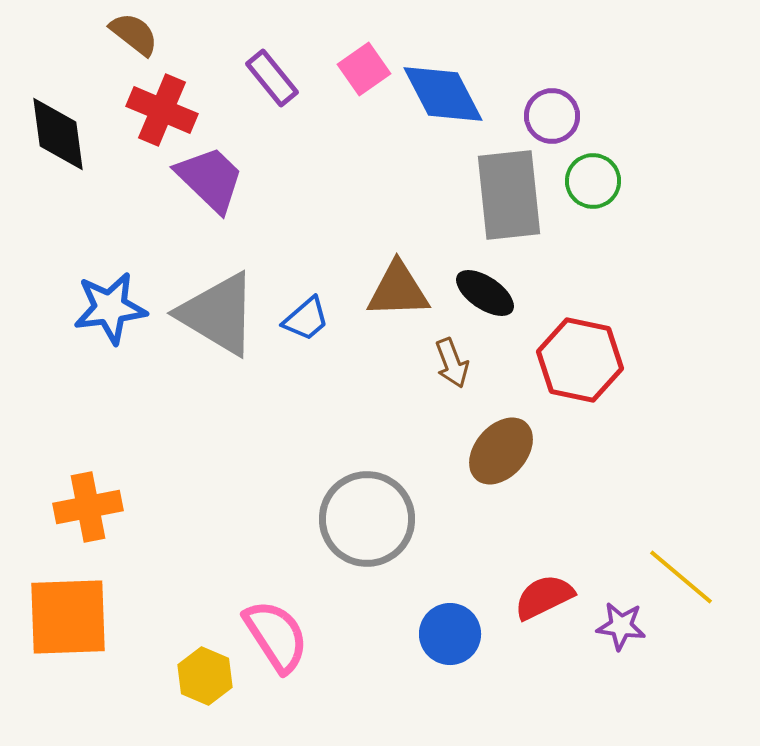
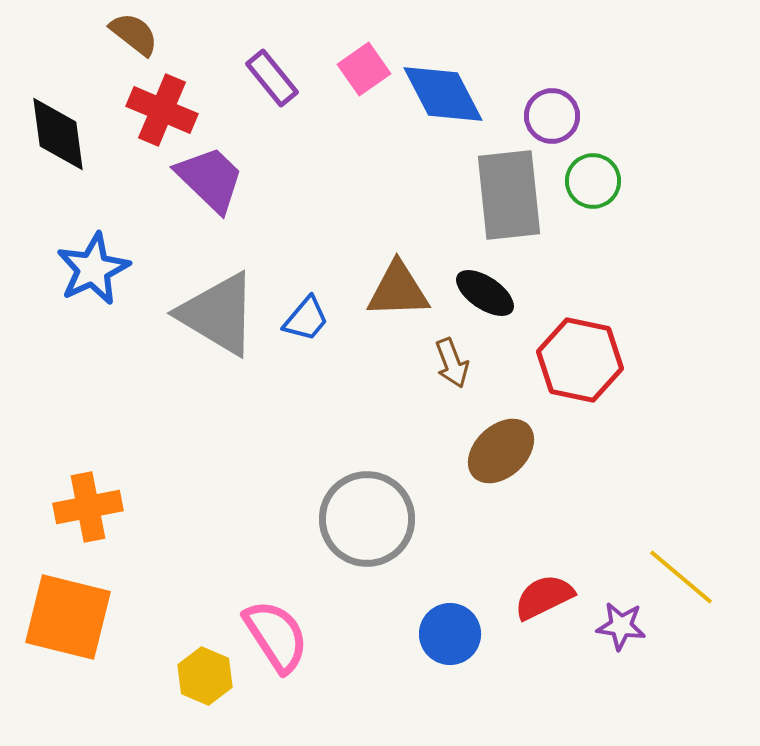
blue star: moved 17 px left, 39 px up; rotated 18 degrees counterclockwise
blue trapezoid: rotated 9 degrees counterclockwise
brown ellipse: rotated 6 degrees clockwise
orange square: rotated 16 degrees clockwise
